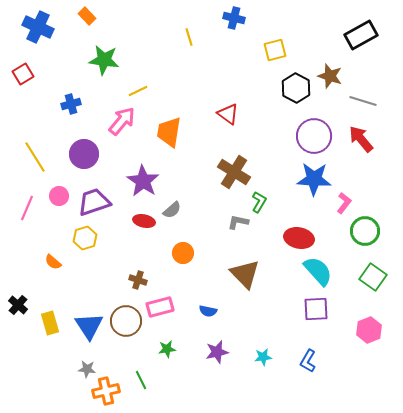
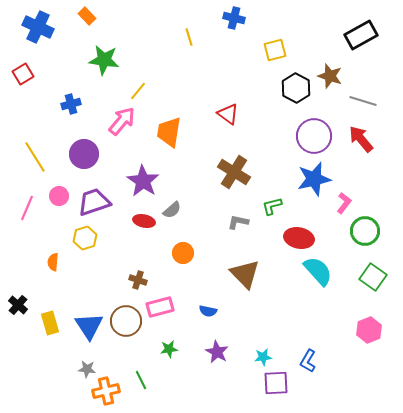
yellow line at (138, 91): rotated 24 degrees counterclockwise
blue star at (314, 179): rotated 16 degrees counterclockwise
green L-shape at (259, 202): moved 13 px right, 4 px down; rotated 135 degrees counterclockwise
orange semicircle at (53, 262): rotated 54 degrees clockwise
purple square at (316, 309): moved 40 px left, 74 px down
green star at (167, 349): moved 2 px right
purple star at (217, 352): rotated 30 degrees counterclockwise
